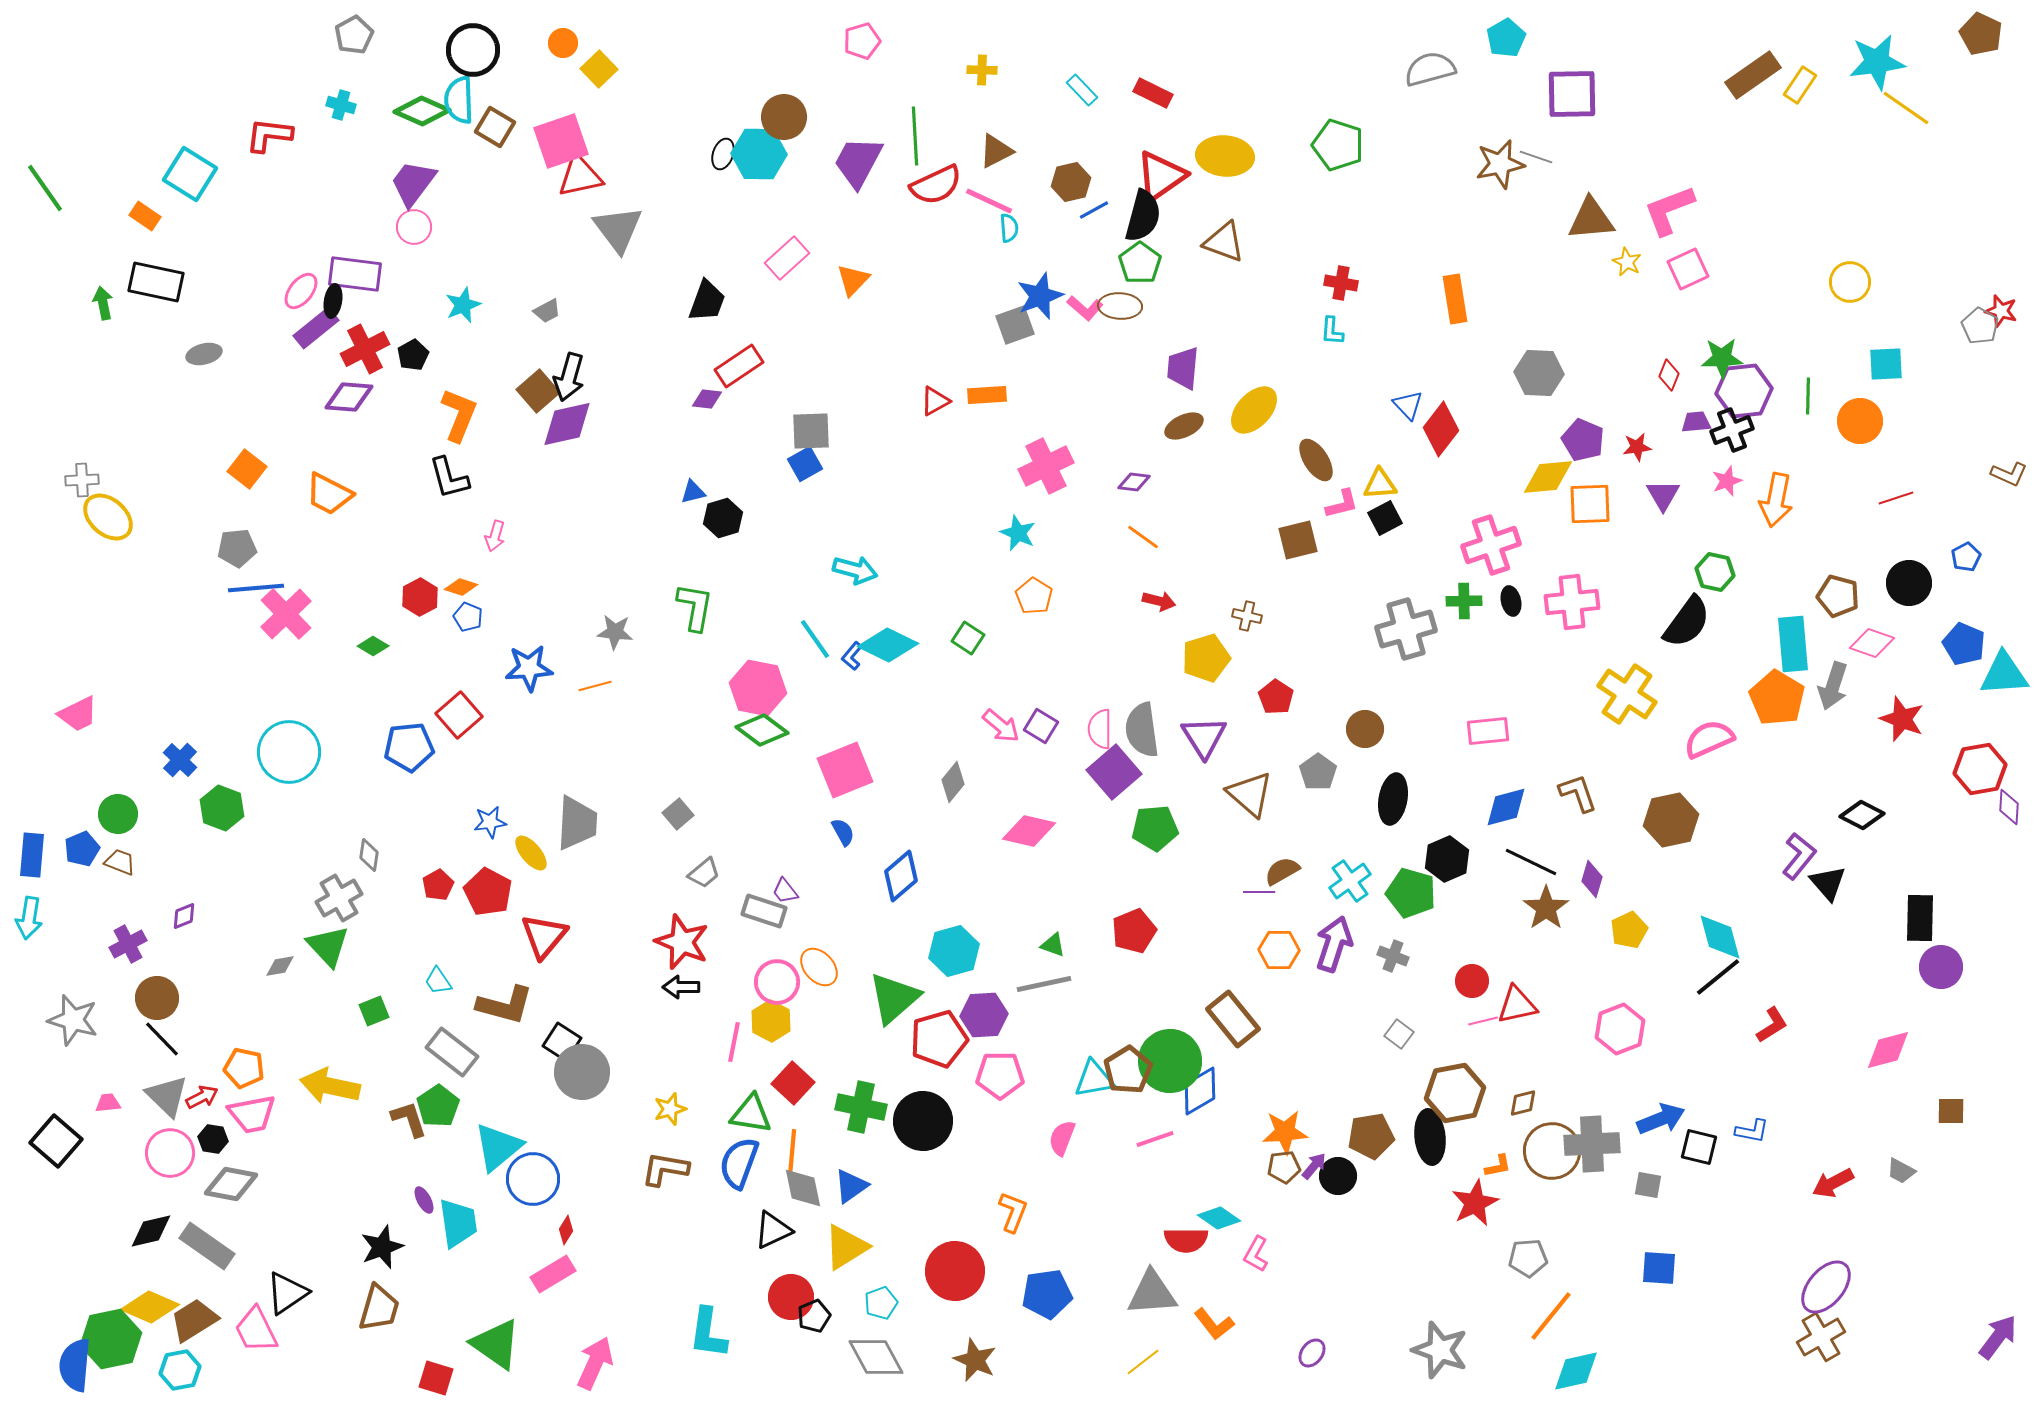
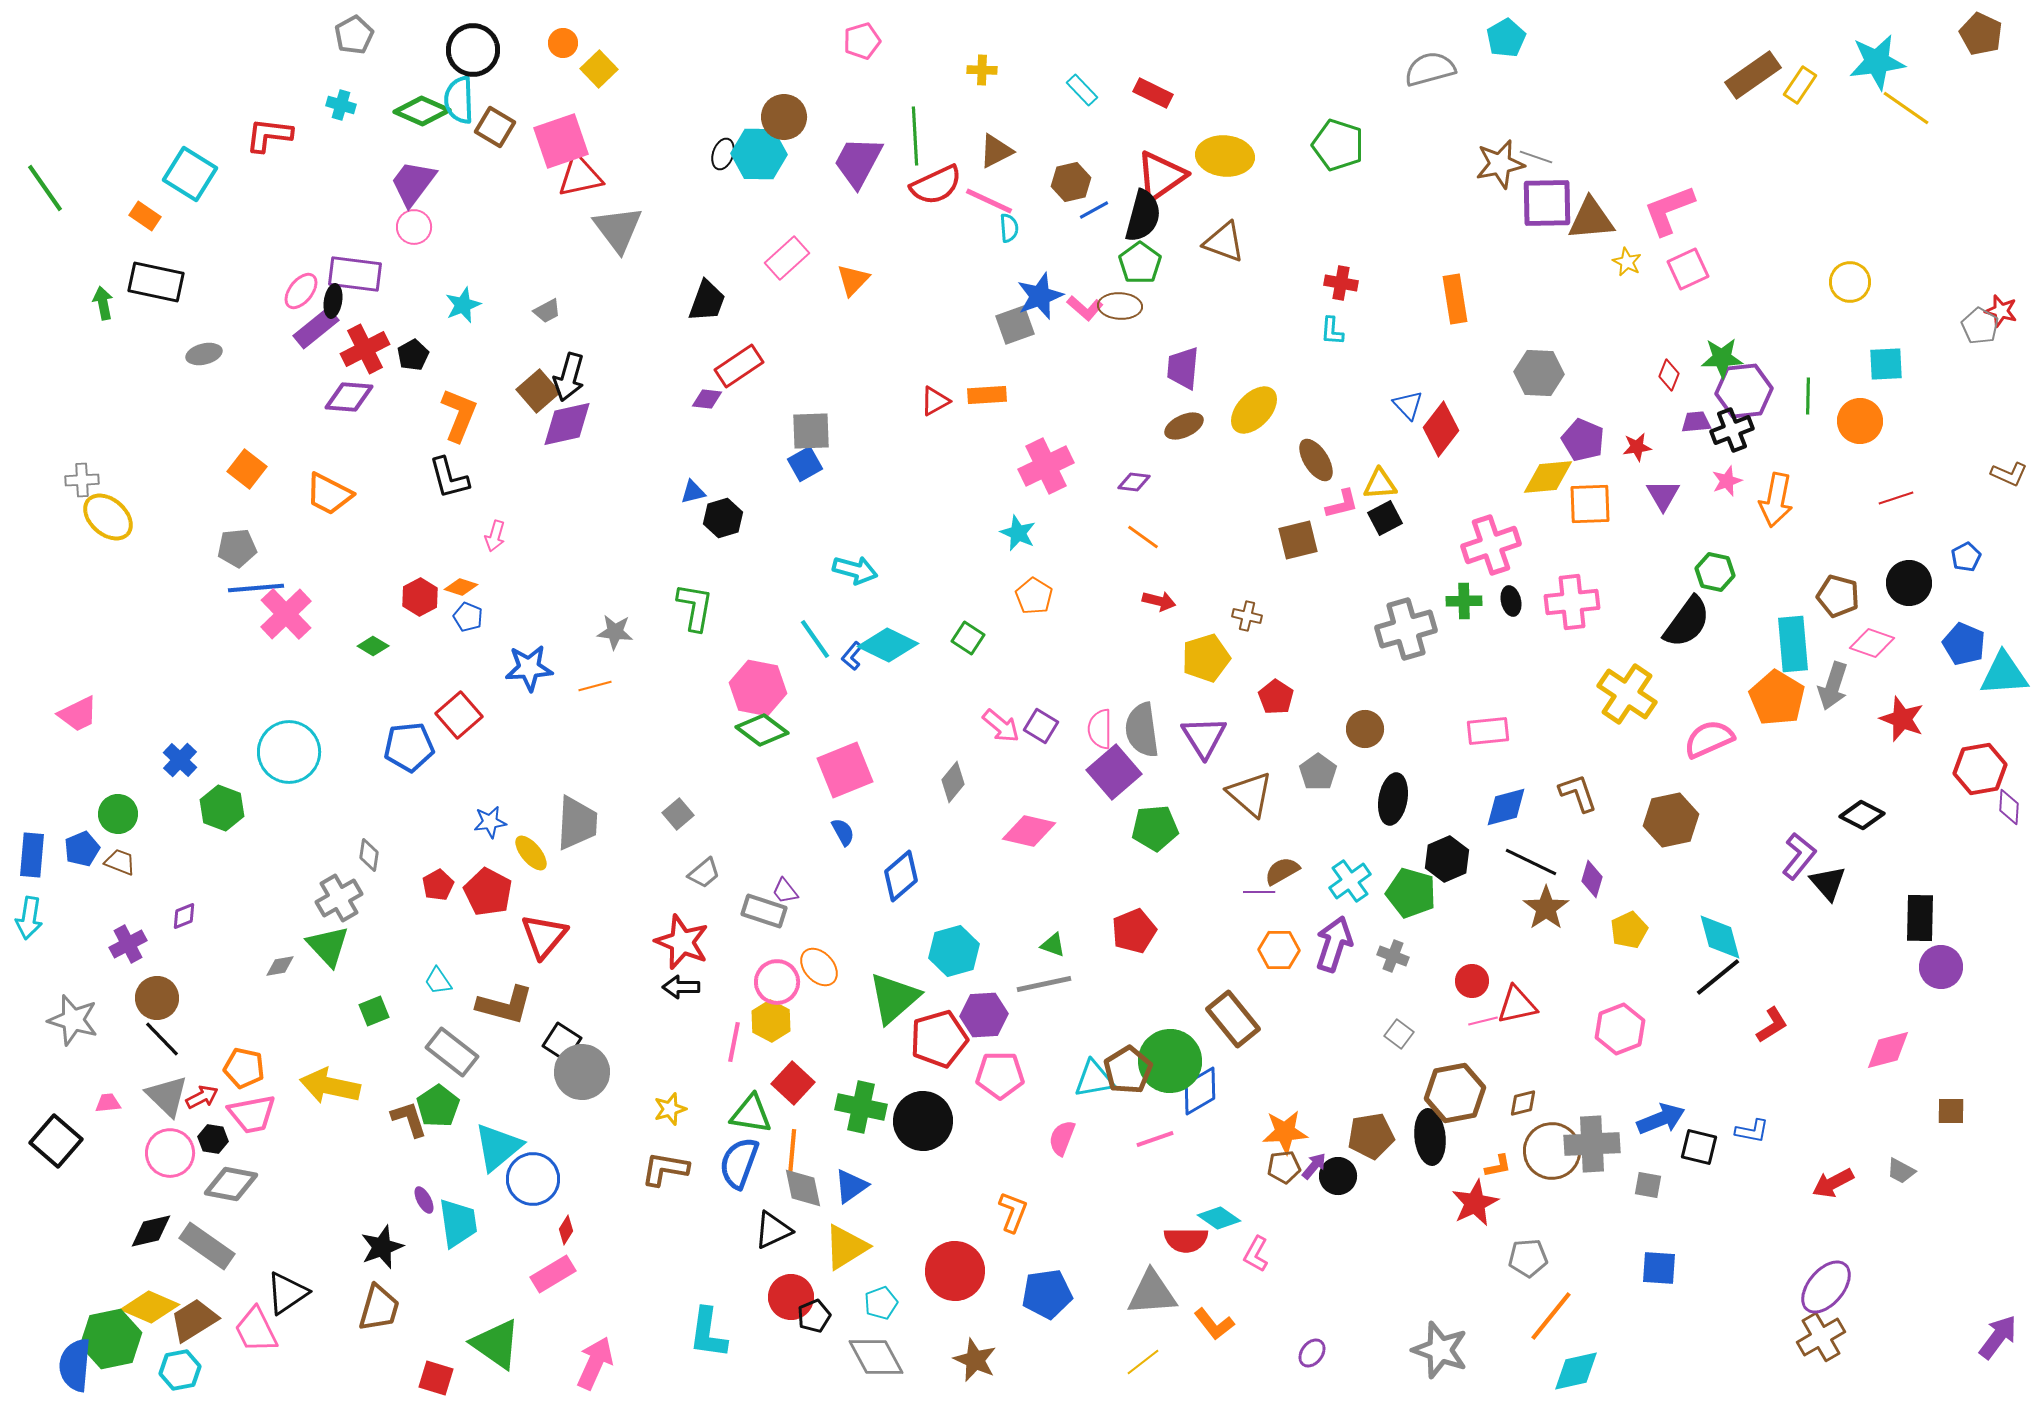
purple square at (1572, 94): moved 25 px left, 109 px down
